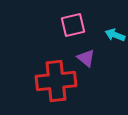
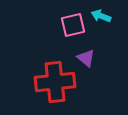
cyan arrow: moved 14 px left, 19 px up
red cross: moved 1 px left, 1 px down
